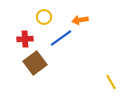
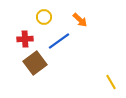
orange arrow: rotated 126 degrees counterclockwise
blue line: moved 2 px left, 3 px down
